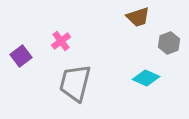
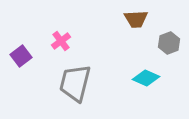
brown trapezoid: moved 2 px left, 2 px down; rotated 15 degrees clockwise
